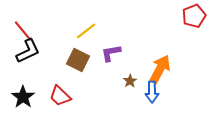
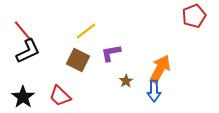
brown star: moved 4 px left
blue arrow: moved 2 px right, 1 px up
